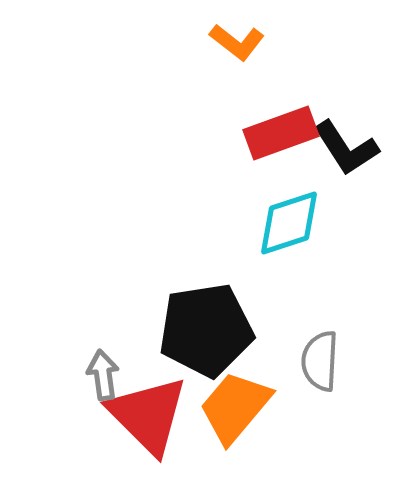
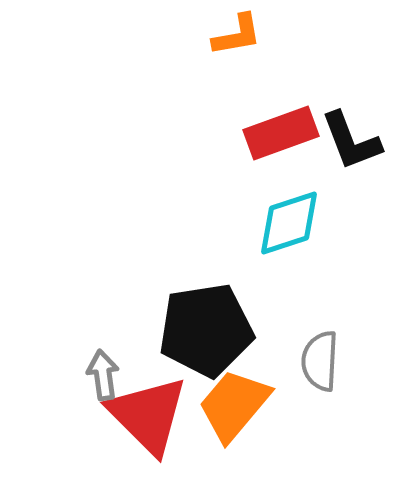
orange L-shape: moved 7 px up; rotated 48 degrees counterclockwise
black L-shape: moved 5 px right, 7 px up; rotated 12 degrees clockwise
orange trapezoid: moved 1 px left, 2 px up
